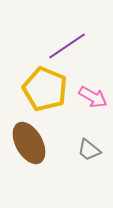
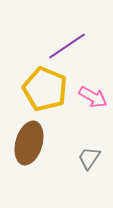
brown ellipse: rotated 45 degrees clockwise
gray trapezoid: moved 8 px down; rotated 85 degrees clockwise
